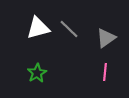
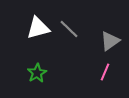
gray triangle: moved 4 px right, 3 px down
pink line: rotated 18 degrees clockwise
